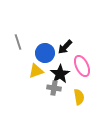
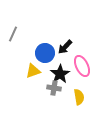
gray line: moved 5 px left, 8 px up; rotated 42 degrees clockwise
yellow triangle: moved 3 px left
